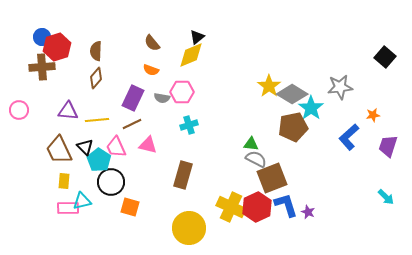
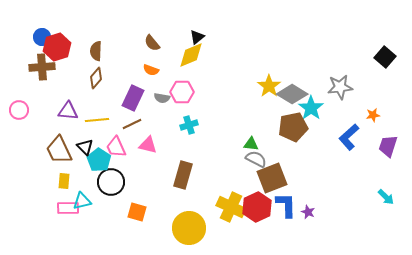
blue L-shape at (286, 205): rotated 16 degrees clockwise
orange square at (130, 207): moved 7 px right, 5 px down
